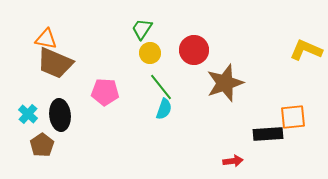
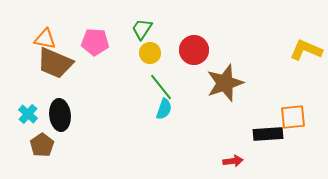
orange triangle: moved 1 px left
pink pentagon: moved 10 px left, 50 px up
